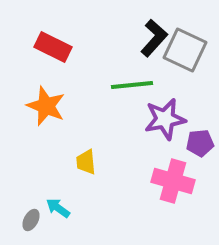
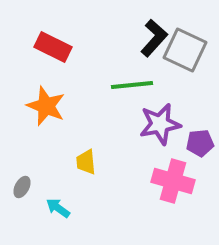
purple star: moved 5 px left, 5 px down
gray ellipse: moved 9 px left, 33 px up
